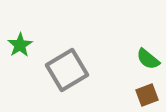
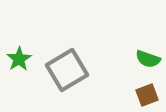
green star: moved 1 px left, 14 px down
green semicircle: rotated 20 degrees counterclockwise
